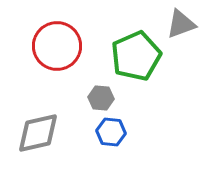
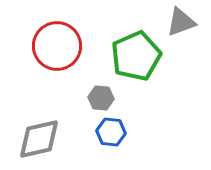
gray triangle: moved 2 px up
gray diamond: moved 1 px right, 6 px down
